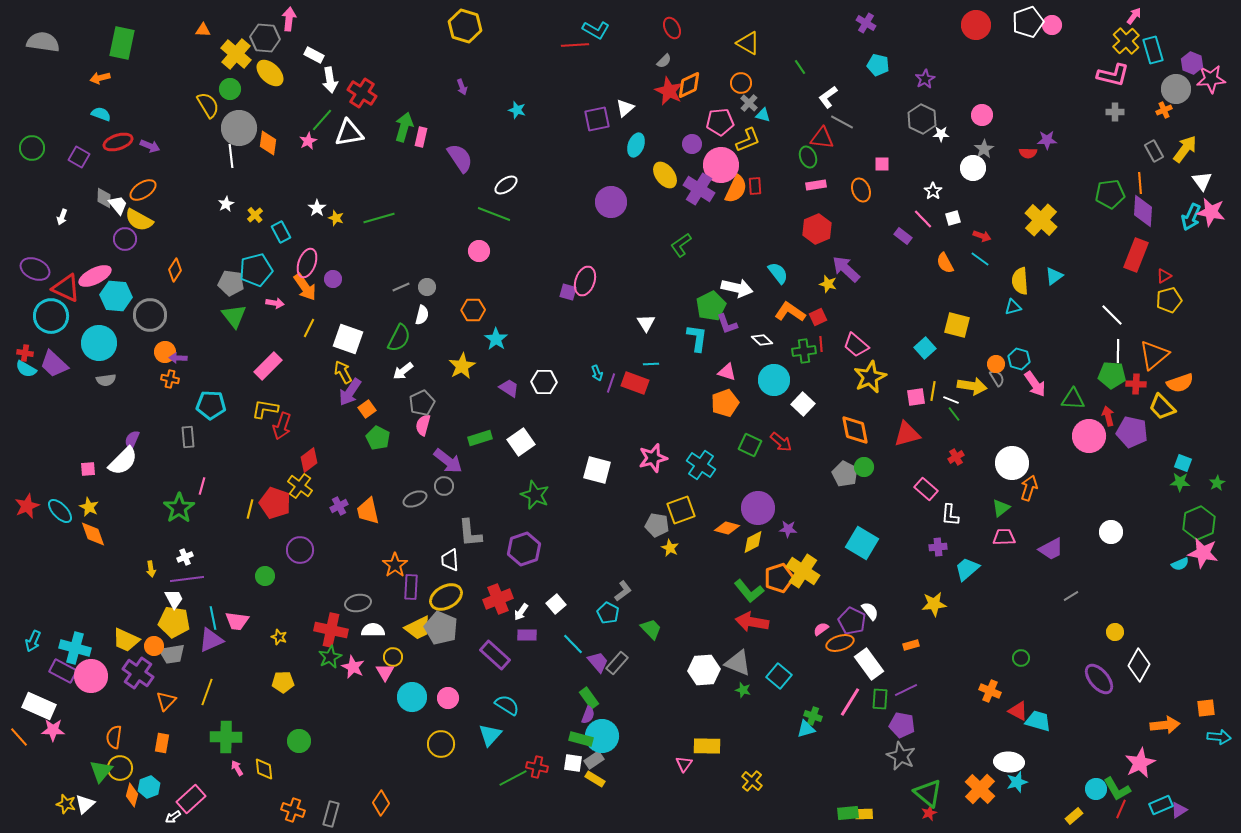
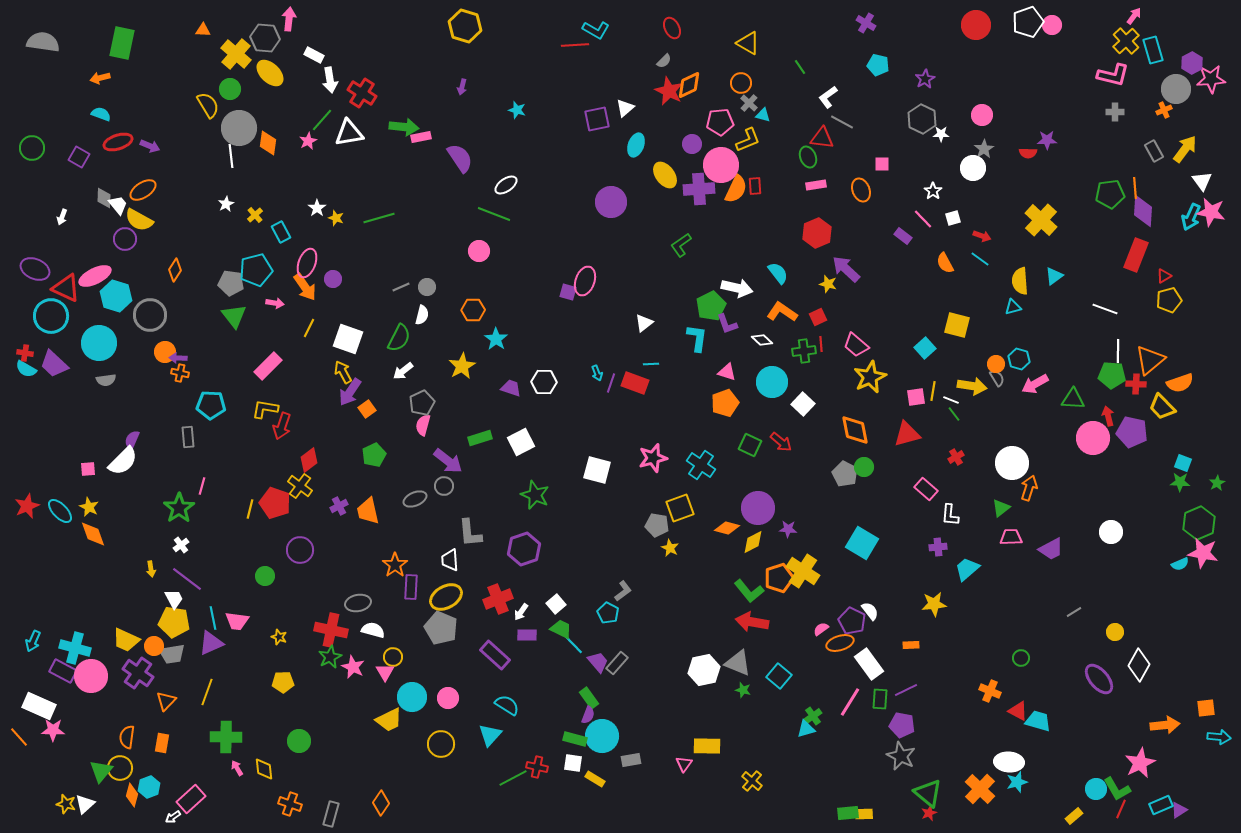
purple hexagon at (1192, 63): rotated 10 degrees clockwise
purple arrow at (462, 87): rotated 35 degrees clockwise
green arrow at (404, 127): rotated 80 degrees clockwise
pink rectangle at (421, 137): rotated 66 degrees clockwise
orange line at (1140, 183): moved 5 px left, 5 px down
purple cross at (699, 189): rotated 36 degrees counterclockwise
red hexagon at (817, 229): moved 4 px down
cyan hexagon at (116, 296): rotated 12 degrees clockwise
orange L-shape at (790, 312): moved 8 px left
white line at (1112, 315): moved 7 px left, 6 px up; rotated 25 degrees counterclockwise
white triangle at (646, 323): moved 2 px left; rotated 24 degrees clockwise
orange triangle at (1154, 355): moved 4 px left, 5 px down
orange cross at (170, 379): moved 10 px right, 6 px up
cyan circle at (774, 380): moved 2 px left, 2 px down
pink arrow at (1035, 384): rotated 96 degrees clockwise
purple trapezoid at (509, 388): moved 2 px right; rotated 15 degrees counterclockwise
pink circle at (1089, 436): moved 4 px right, 2 px down
green pentagon at (378, 438): moved 4 px left, 17 px down; rotated 20 degrees clockwise
white square at (521, 442): rotated 8 degrees clockwise
yellow square at (681, 510): moved 1 px left, 2 px up
pink trapezoid at (1004, 537): moved 7 px right
white cross at (185, 557): moved 4 px left, 12 px up; rotated 14 degrees counterclockwise
purple line at (187, 579): rotated 44 degrees clockwise
gray line at (1071, 596): moved 3 px right, 16 px down
yellow trapezoid at (418, 628): moved 29 px left, 92 px down
green trapezoid at (651, 629): moved 90 px left; rotated 20 degrees counterclockwise
white semicircle at (373, 630): rotated 15 degrees clockwise
purple triangle at (211, 640): moved 3 px down
orange rectangle at (911, 645): rotated 14 degrees clockwise
white hexagon at (704, 670): rotated 8 degrees counterclockwise
green cross at (813, 716): rotated 36 degrees clockwise
orange semicircle at (114, 737): moved 13 px right
green rectangle at (581, 739): moved 6 px left
gray rectangle at (594, 760): moved 37 px right; rotated 24 degrees clockwise
orange cross at (293, 810): moved 3 px left, 6 px up
